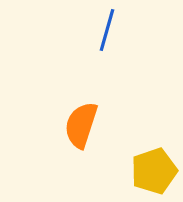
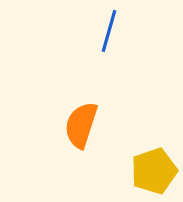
blue line: moved 2 px right, 1 px down
